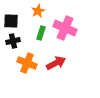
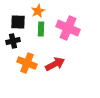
black square: moved 7 px right, 1 px down
pink cross: moved 3 px right
green rectangle: moved 4 px up; rotated 16 degrees counterclockwise
red arrow: moved 1 px left, 1 px down
